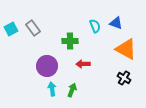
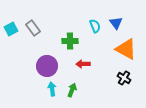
blue triangle: rotated 32 degrees clockwise
